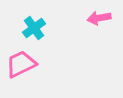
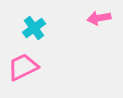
pink trapezoid: moved 2 px right, 3 px down
